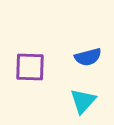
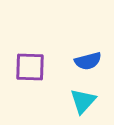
blue semicircle: moved 4 px down
